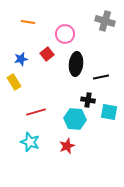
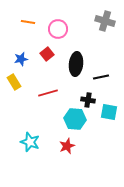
pink circle: moved 7 px left, 5 px up
red line: moved 12 px right, 19 px up
